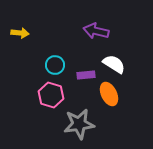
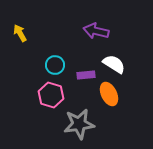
yellow arrow: rotated 126 degrees counterclockwise
